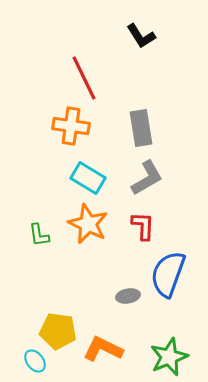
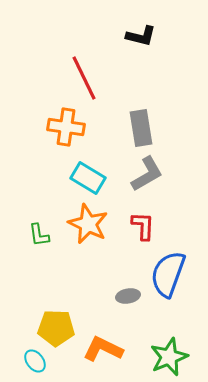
black L-shape: rotated 44 degrees counterclockwise
orange cross: moved 5 px left, 1 px down
gray L-shape: moved 4 px up
yellow pentagon: moved 2 px left, 3 px up; rotated 6 degrees counterclockwise
